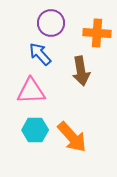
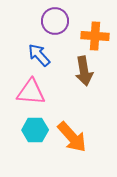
purple circle: moved 4 px right, 2 px up
orange cross: moved 2 px left, 3 px down
blue arrow: moved 1 px left, 1 px down
brown arrow: moved 3 px right
pink triangle: moved 1 px down; rotated 8 degrees clockwise
